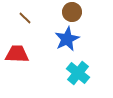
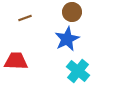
brown line: rotated 64 degrees counterclockwise
red trapezoid: moved 1 px left, 7 px down
cyan cross: moved 2 px up
